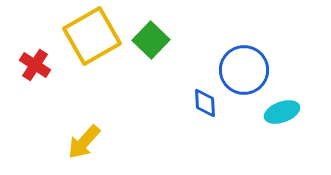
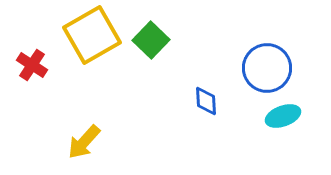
yellow square: moved 1 px up
red cross: moved 3 px left
blue circle: moved 23 px right, 2 px up
blue diamond: moved 1 px right, 2 px up
cyan ellipse: moved 1 px right, 4 px down
